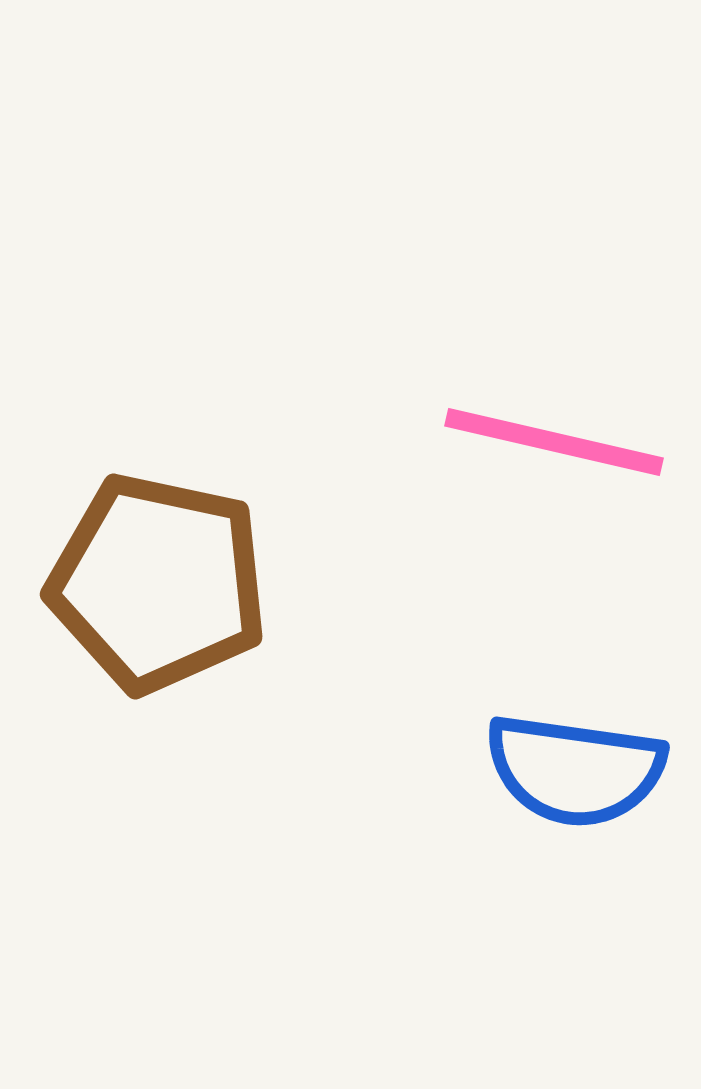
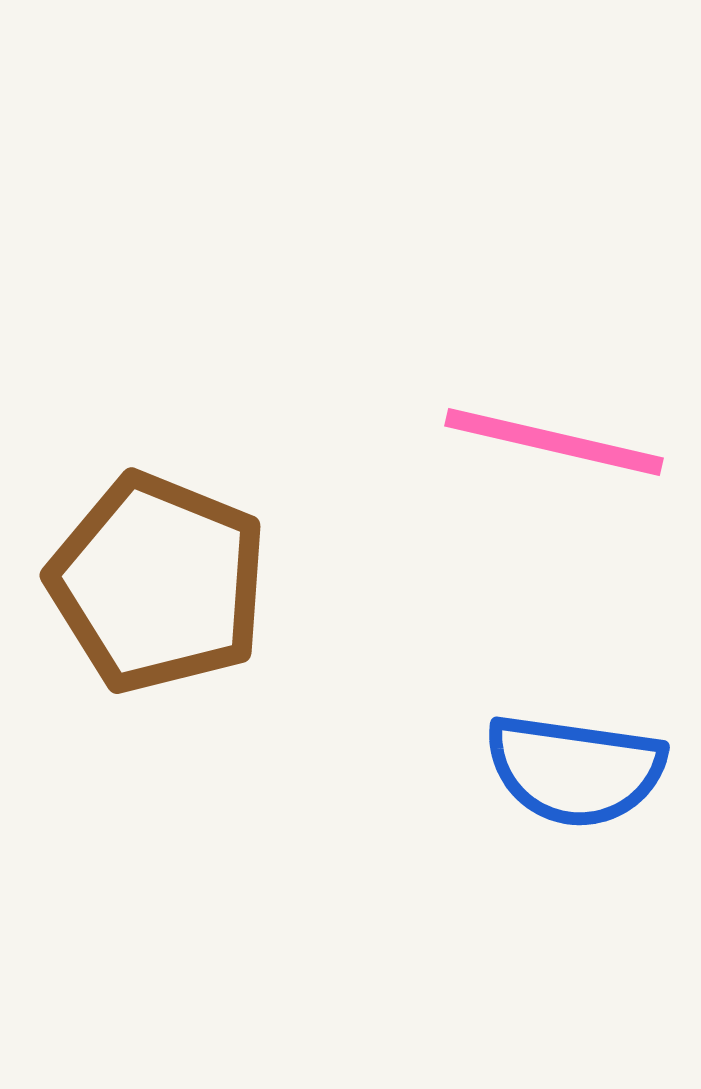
brown pentagon: rotated 10 degrees clockwise
